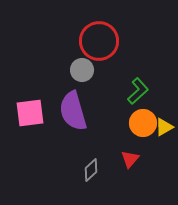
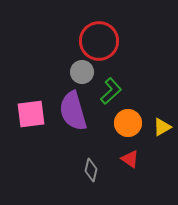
gray circle: moved 2 px down
green L-shape: moved 27 px left
pink square: moved 1 px right, 1 px down
orange circle: moved 15 px left
yellow triangle: moved 2 px left
red triangle: rotated 36 degrees counterclockwise
gray diamond: rotated 35 degrees counterclockwise
